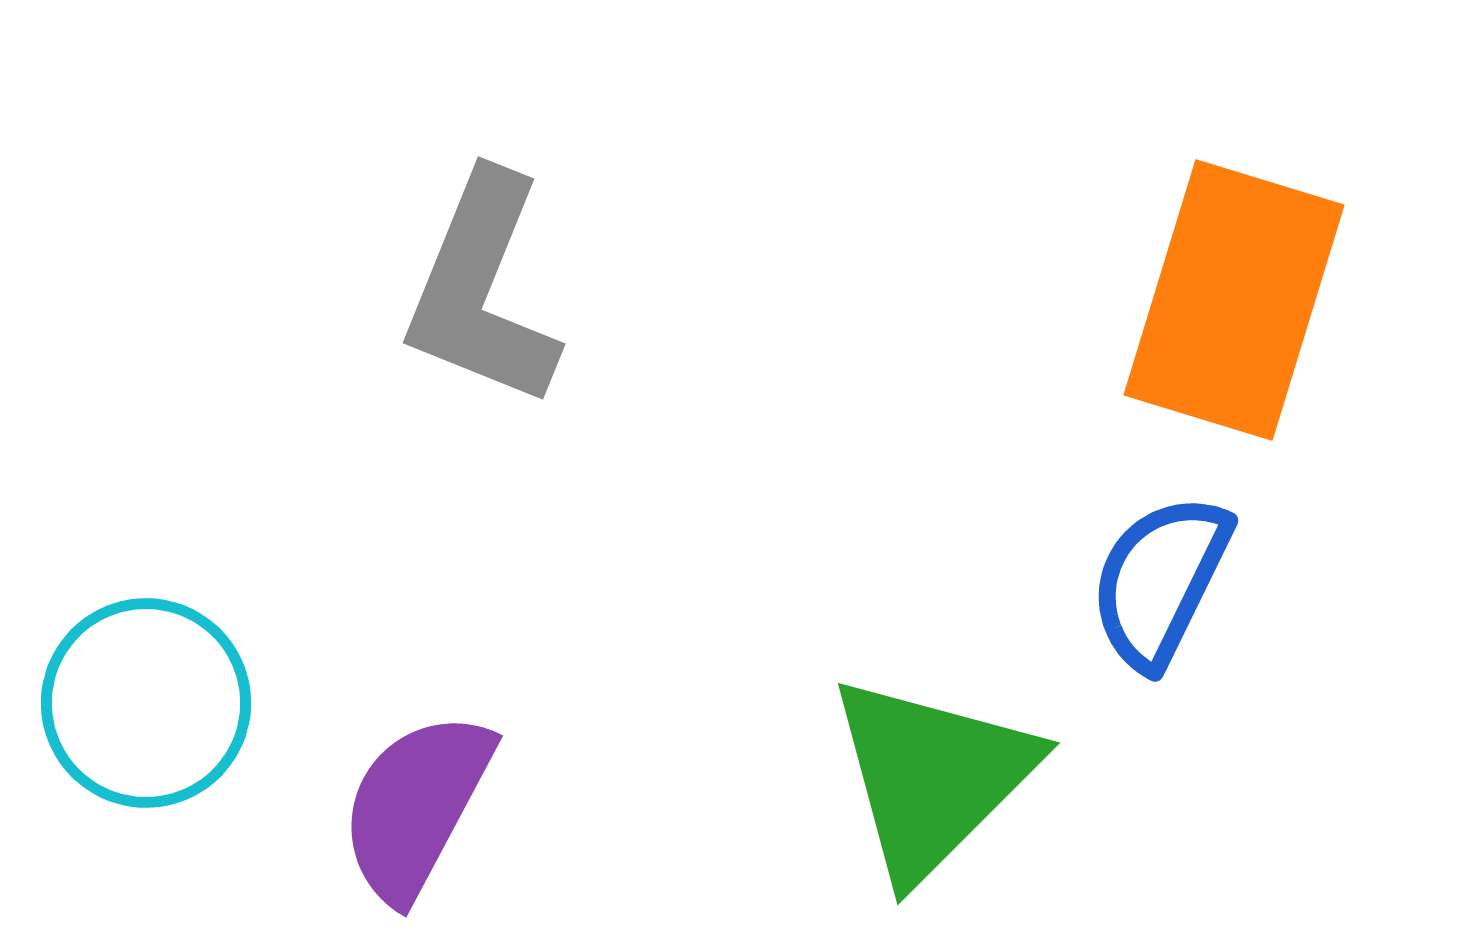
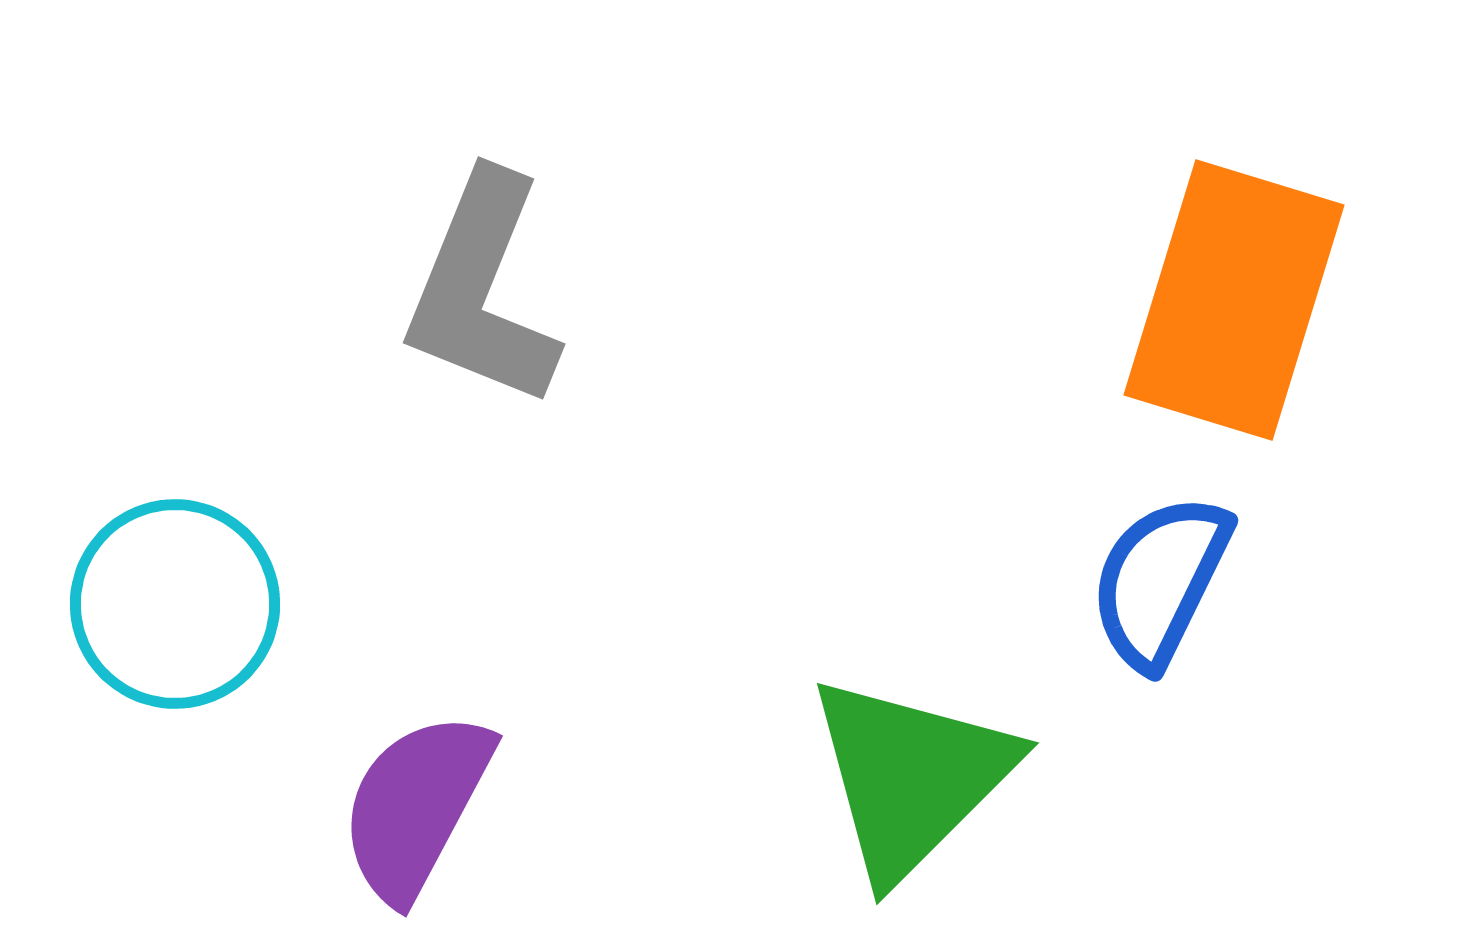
cyan circle: moved 29 px right, 99 px up
green triangle: moved 21 px left
